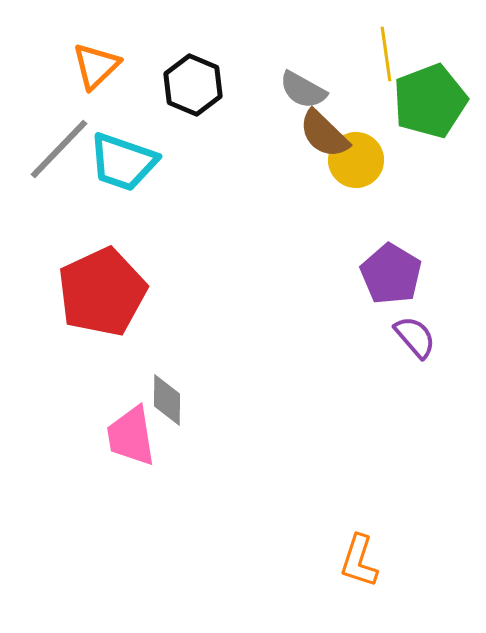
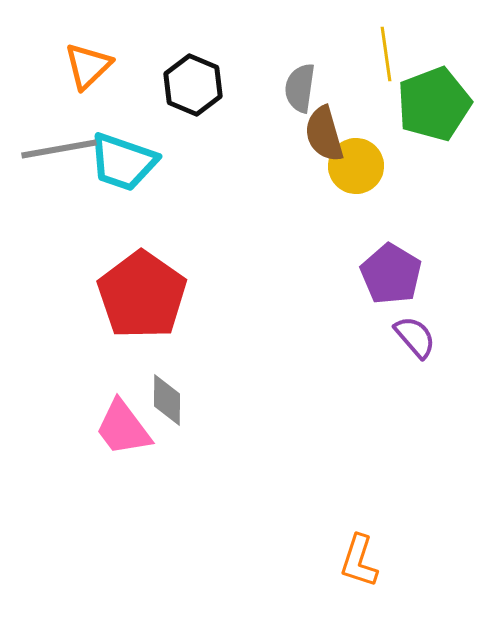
orange triangle: moved 8 px left
gray semicircle: moved 3 px left, 2 px up; rotated 69 degrees clockwise
green pentagon: moved 4 px right, 3 px down
brown semicircle: rotated 30 degrees clockwise
gray line: rotated 36 degrees clockwise
yellow circle: moved 6 px down
red pentagon: moved 40 px right, 3 px down; rotated 12 degrees counterclockwise
pink trapezoid: moved 8 px left, 8 px up; rotated 28 degrees counterclockwise
